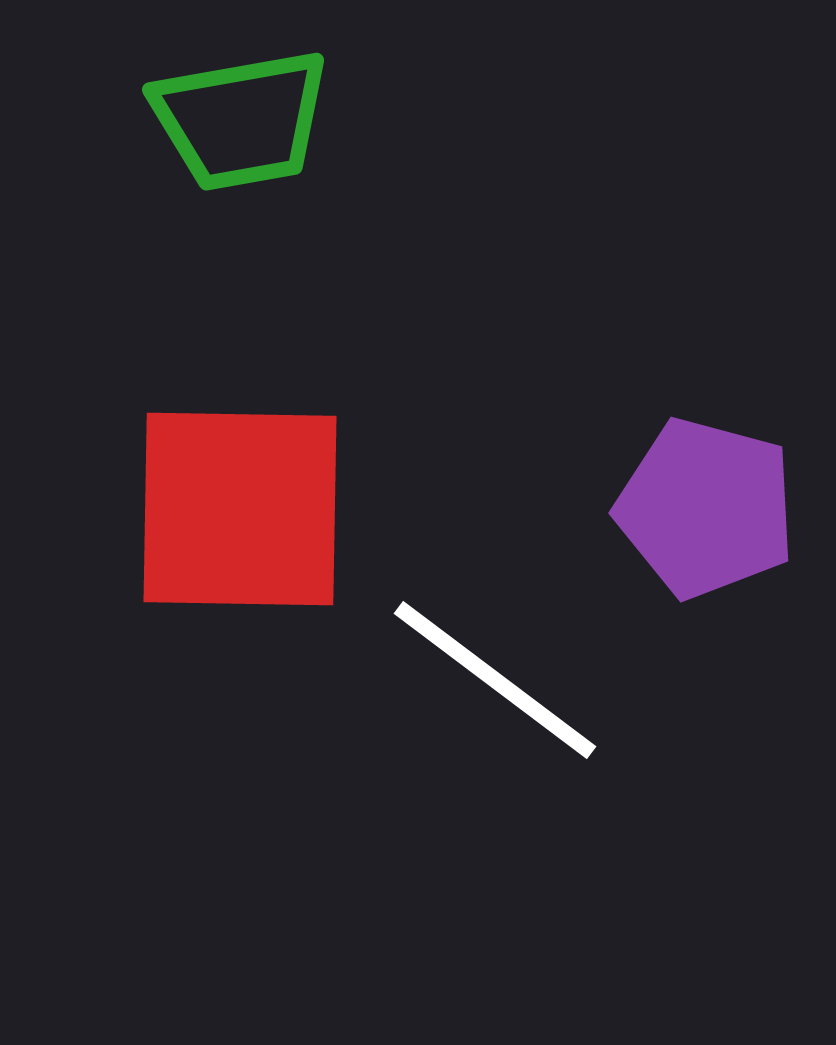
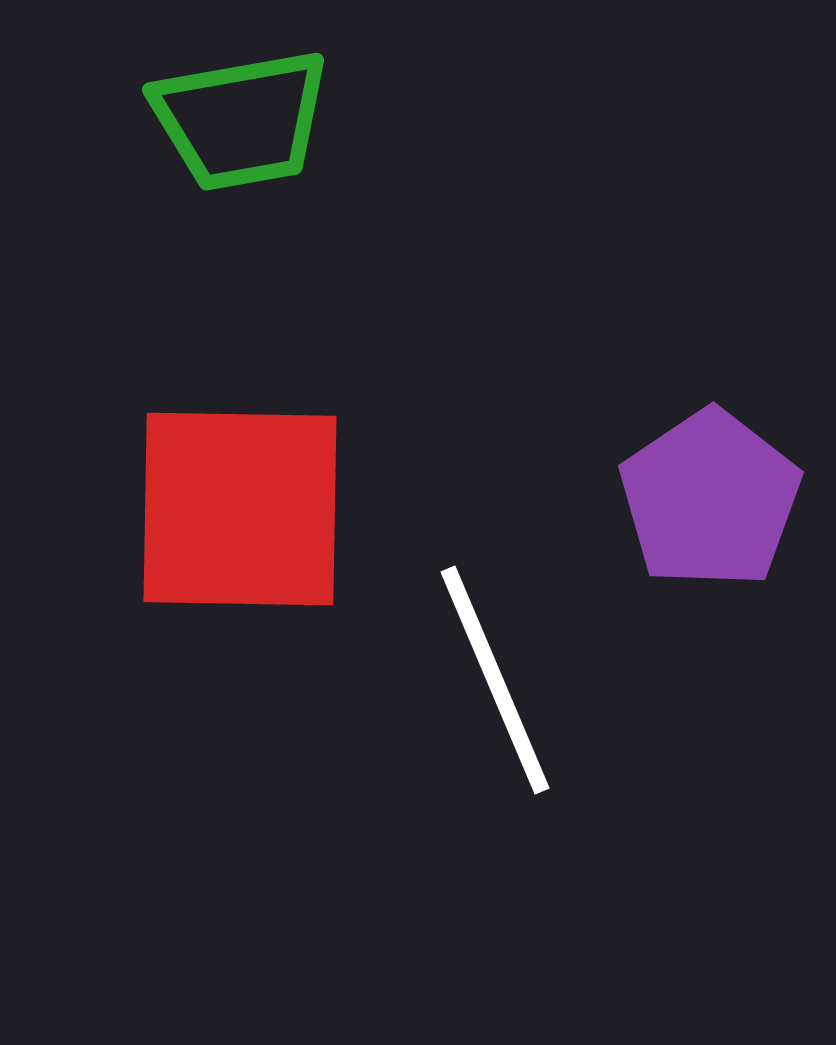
purple pentagon: moved 4 px right, 9 px up; rotated 23 degrees clockwise
white line: rotated 30 degrees clockwise
